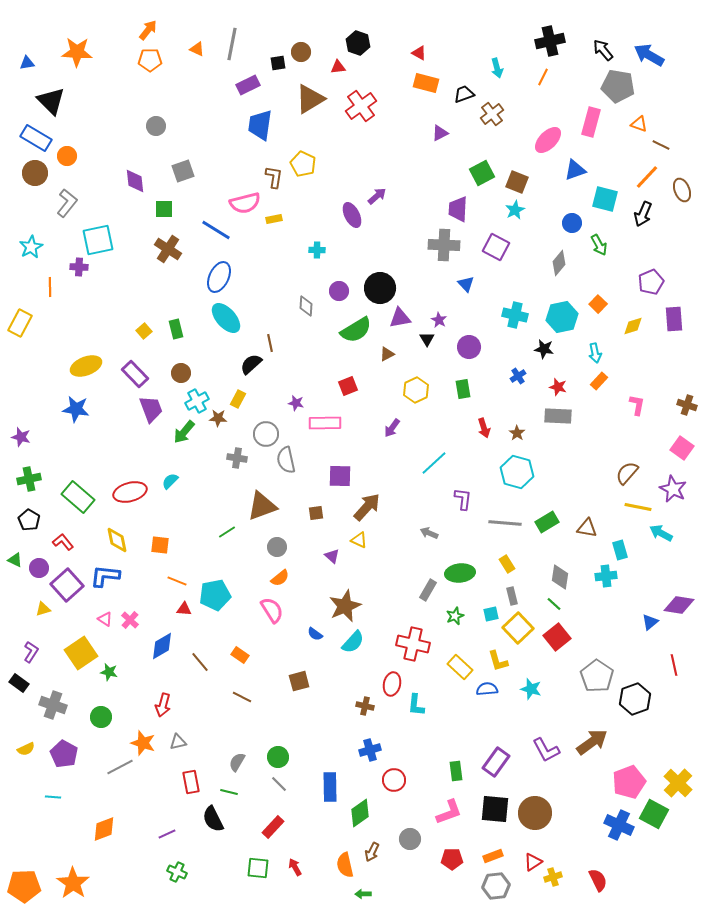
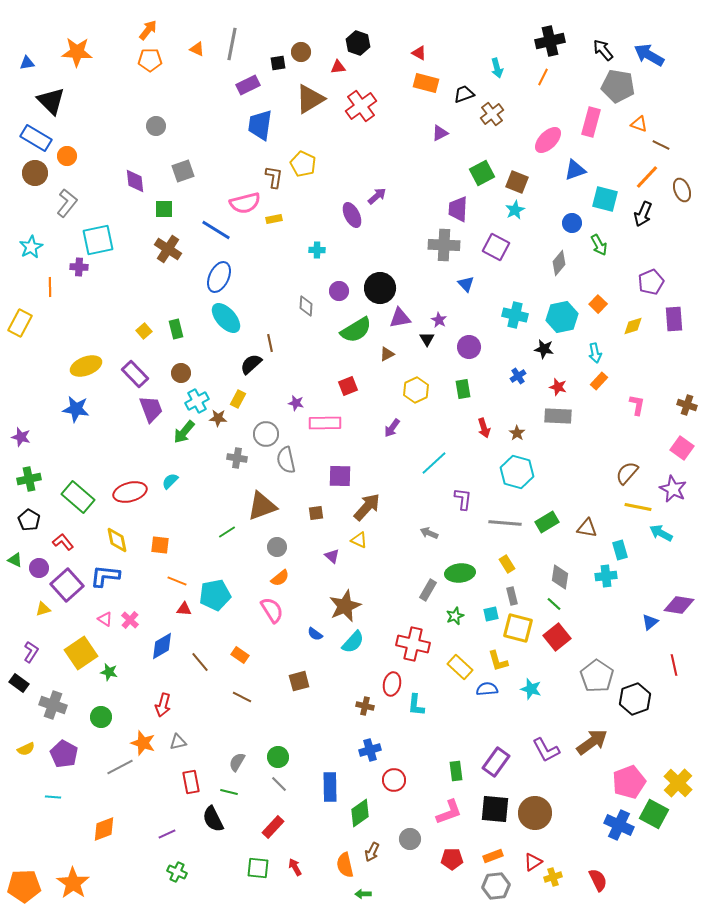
yellow square at (518, 628): rotated 32 degrees counterclockwise
